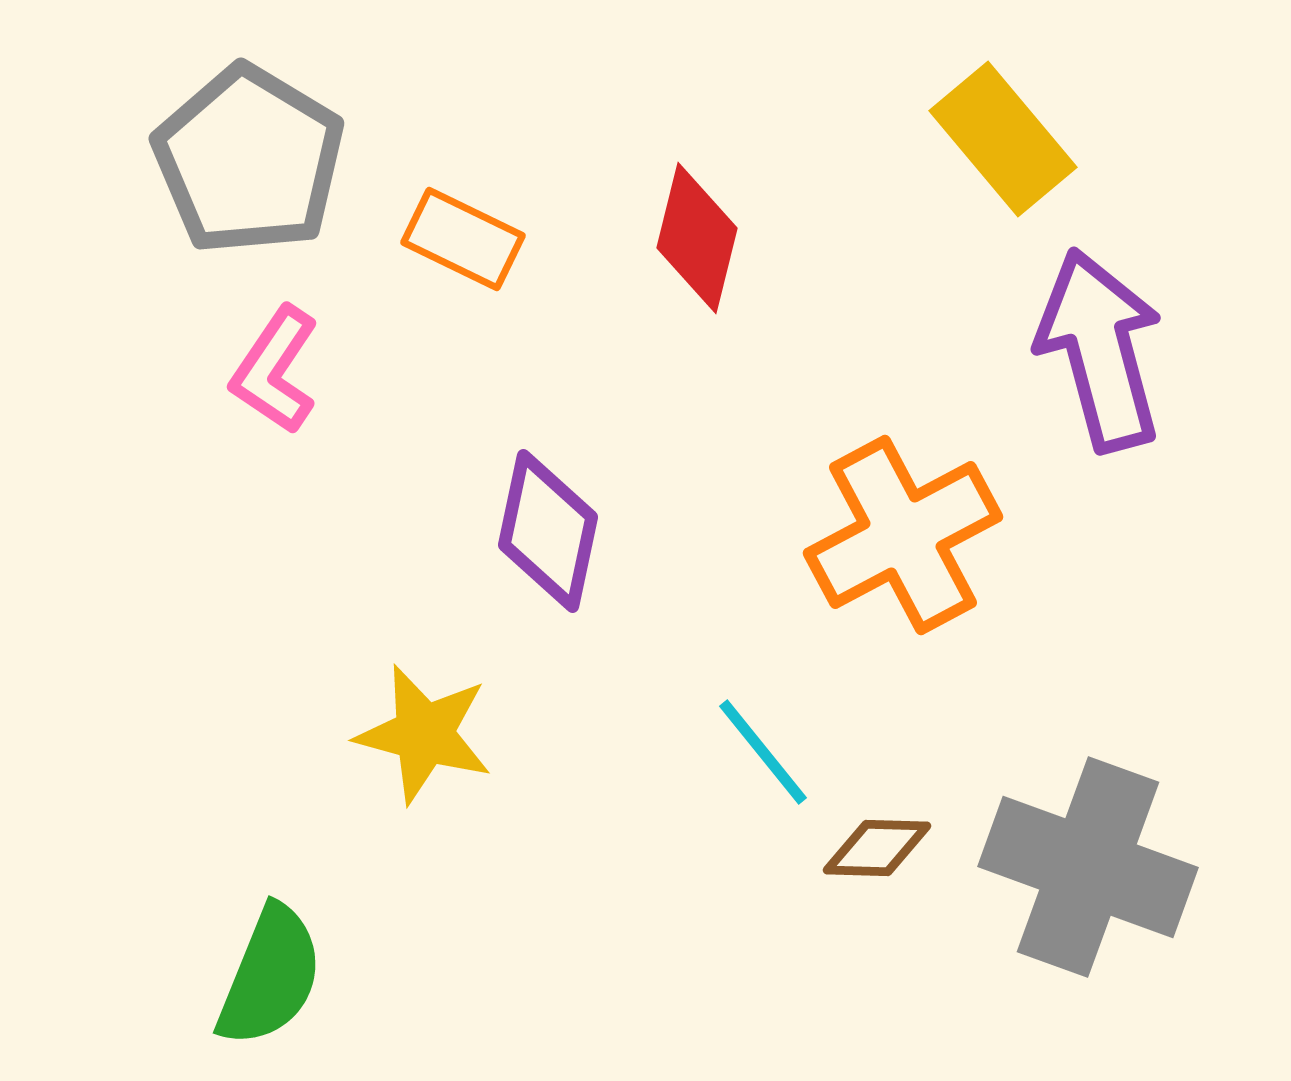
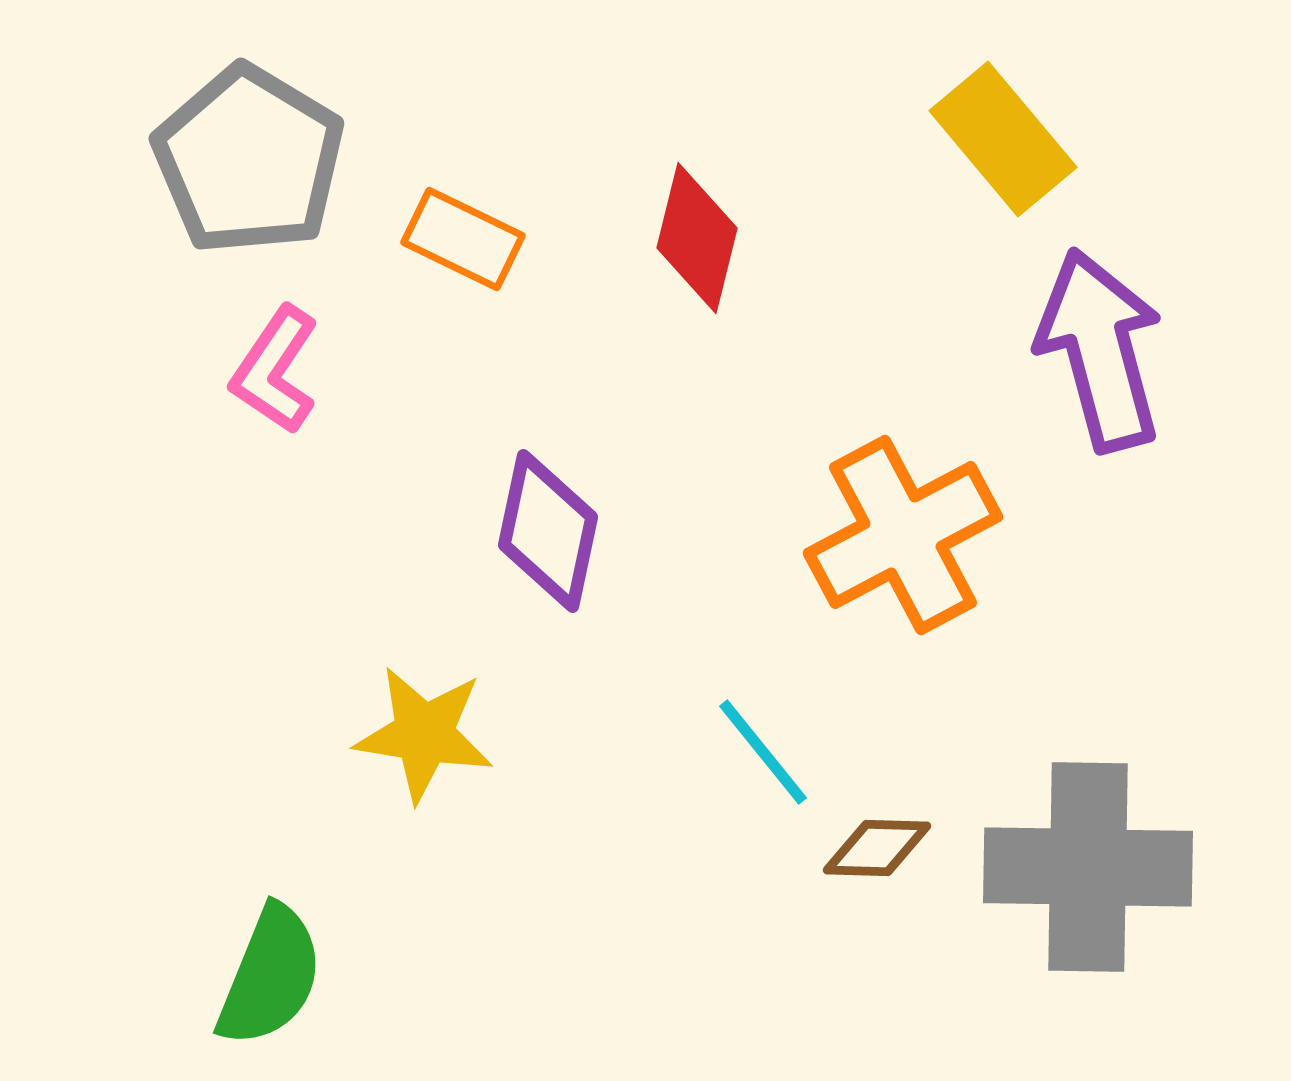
yellow star: rotated 6 degrees counterclockwise
gray cross: rotated 19 degrees counterclockwise
